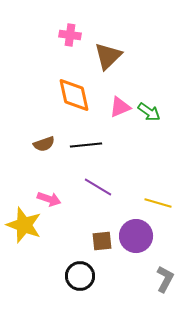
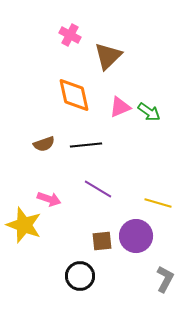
pink cross: rotated 20 degrees clockwise
purple line: moved 2 px down
